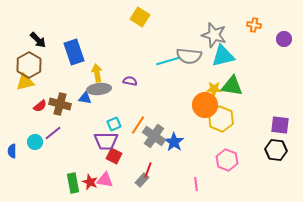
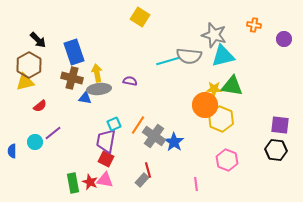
brown cross: moved 12 px right, 26 px up
purple trapezoid: rotated 100 degrees clockwise
red square: moved 8 px left, 3 px down
red line: rotated 35 degrees counterclockwise
